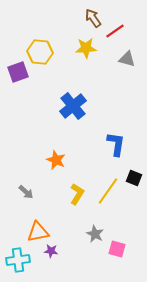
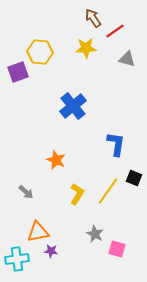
cyan cross: moved 1 px left, 1 px up
